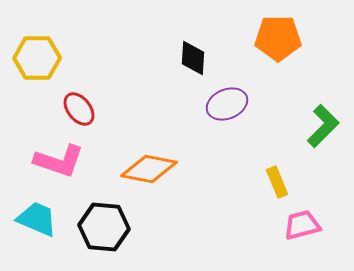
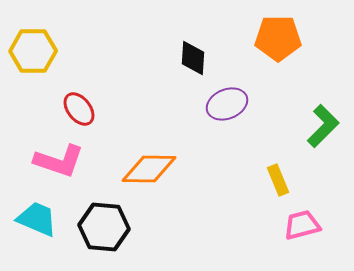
yellow hexagon: moved 4 px left, 7 px up
orange diamond: rotated 10 degrees counterclockwise
yellow rectangle: moved 1 px right, 2 px up
